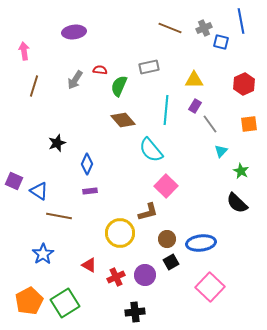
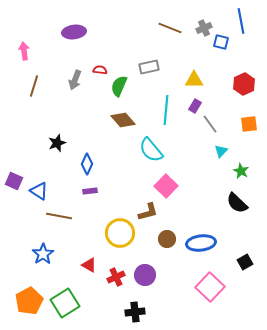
gray arrow at (75, 80): rotated 12 degrees counterclockwise
black square at (171, 262): moved 74 px right
